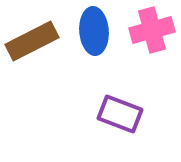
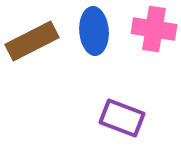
pink cross: moved 2 px right, 1 px up; rotated 24 degrees clockwise
purple rectangle: moved 2 px right, 4 px down
